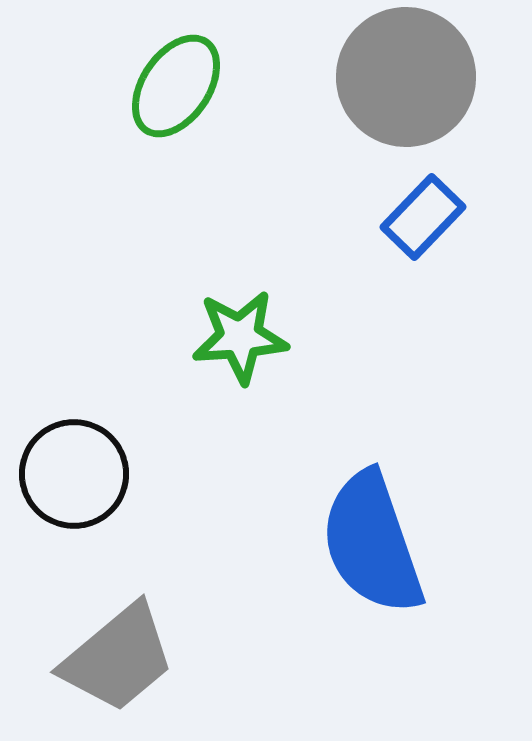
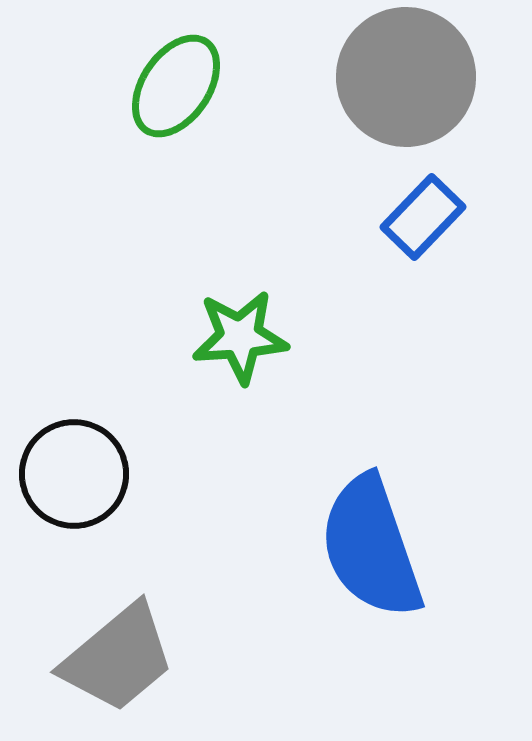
blue semicircle: moved 1 px left, 4 px down
